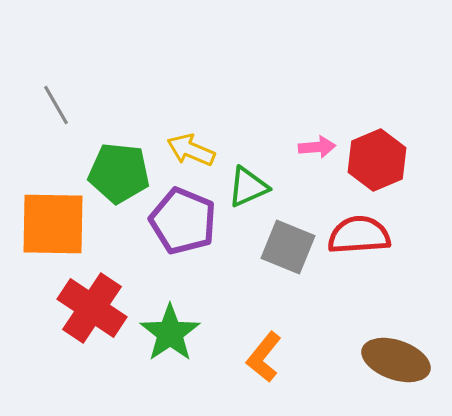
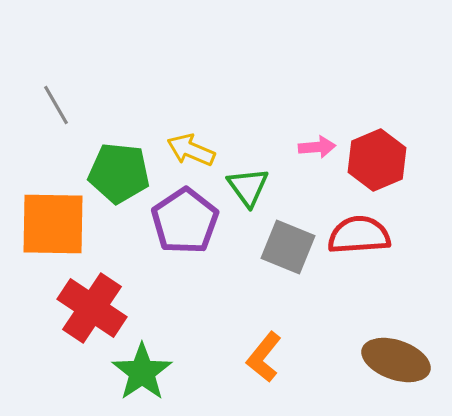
green triangle: rotated 42 degrees counterclockwise
purple pentagon: moved 2 px right; rotated 16 degrees clockwise
green star: moved 28 px left, 39 px down
